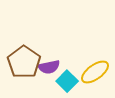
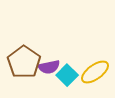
cyan square: moved 6 px up
